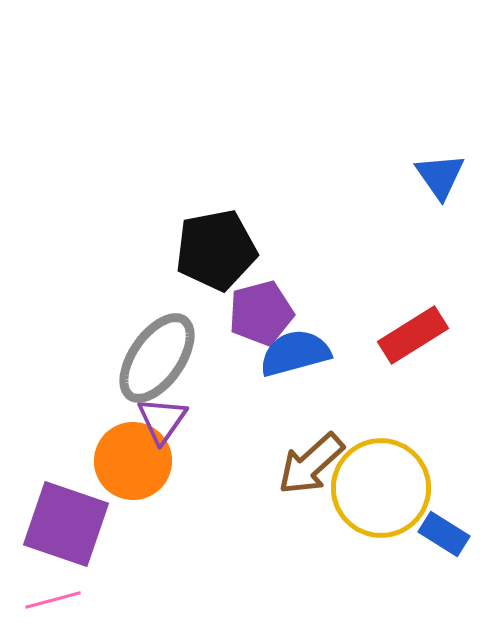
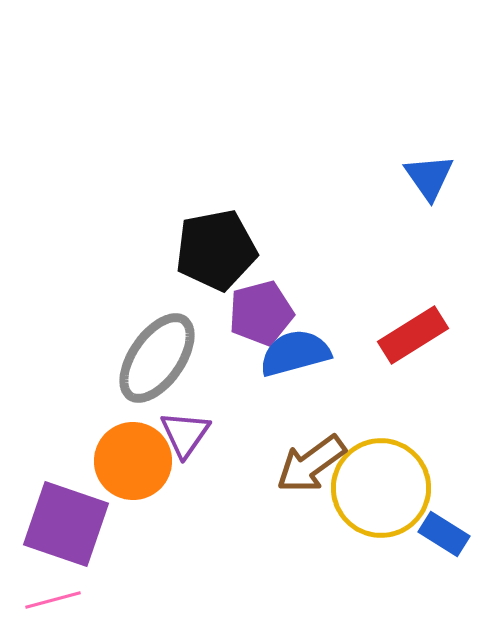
blue triangle: moved 11 px left, 1 px down
purple triangle: moved 23 px right, 14 px down
brown arrow: rotated 6 degrees clockwise
